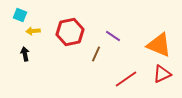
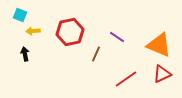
purple line: moved 4 px right, 1 px down
